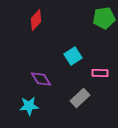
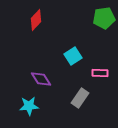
gray rectangle: rotated 12 degrees counterclockwise
